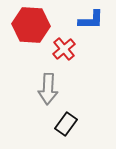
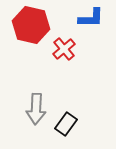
blue L-shape: moved 2 px up
red hexagon: rotated 9 degrees clockwise
gray arrow: moved 12 px left, 20 px down
